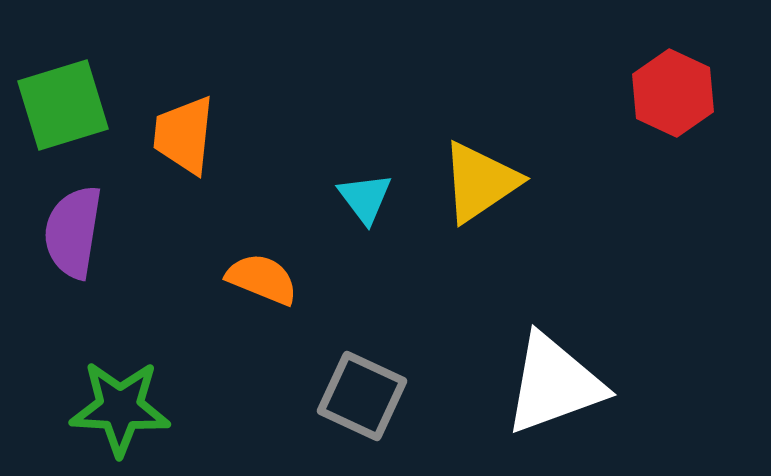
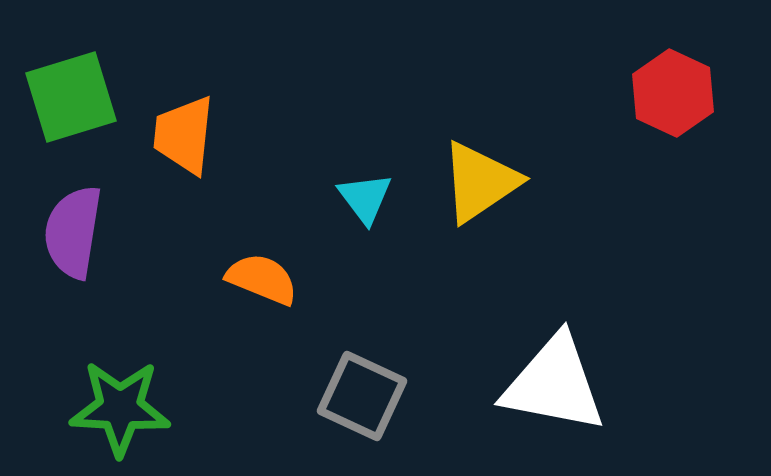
green square: moved 8 px right, 8 px up
white triangle: rotated 31 degrees clockwise
